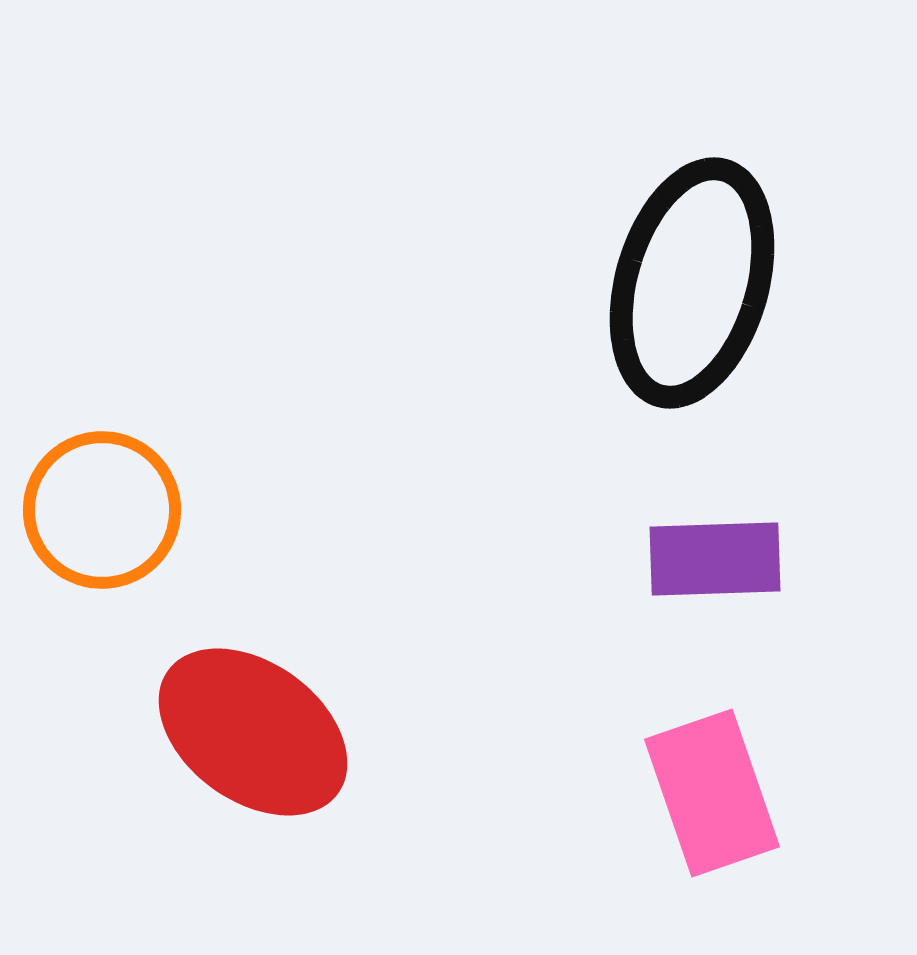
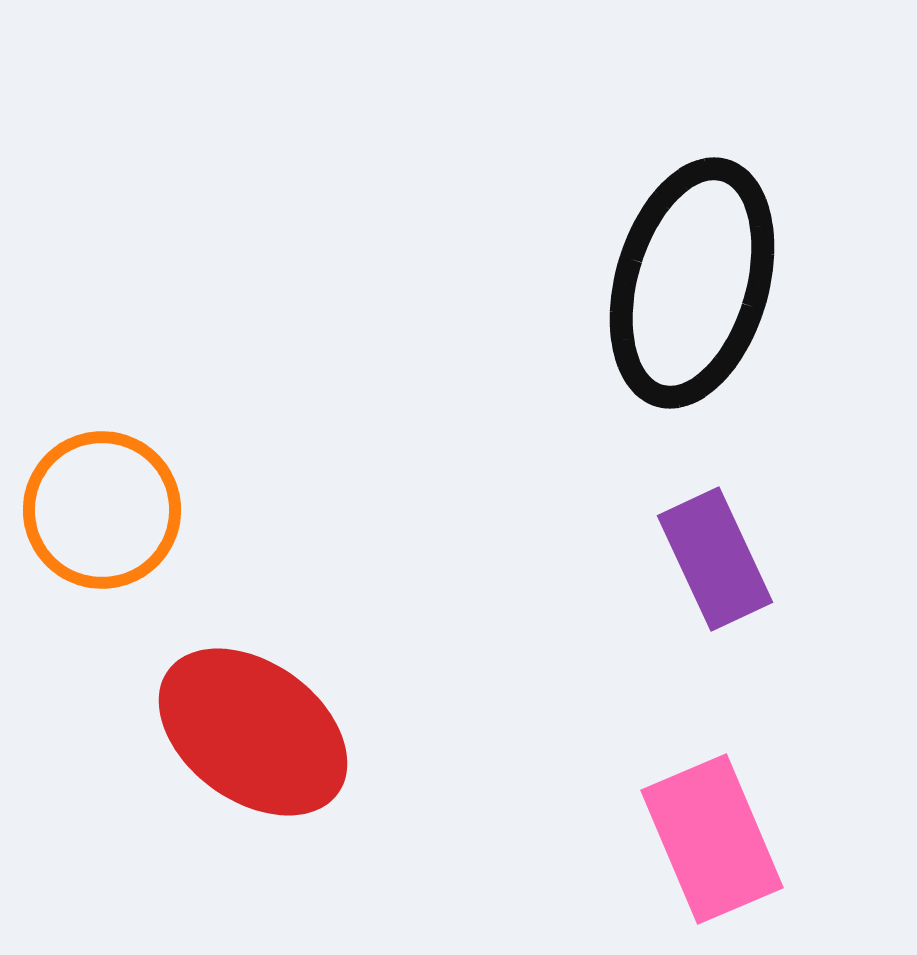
purple rectangle: rotated 67 degrees clockwise
pink rectangle: moved 46 px down; rotated 4 degrees counterclockwise
